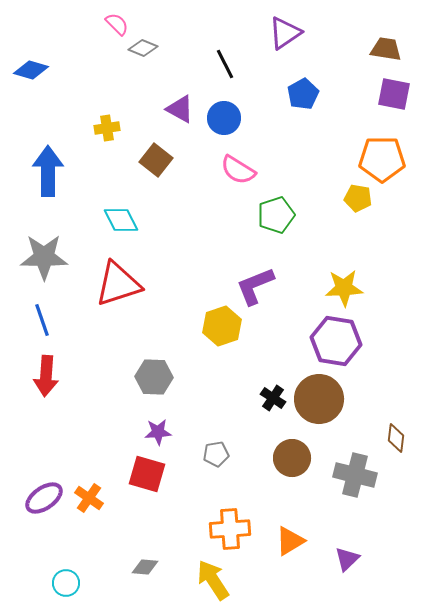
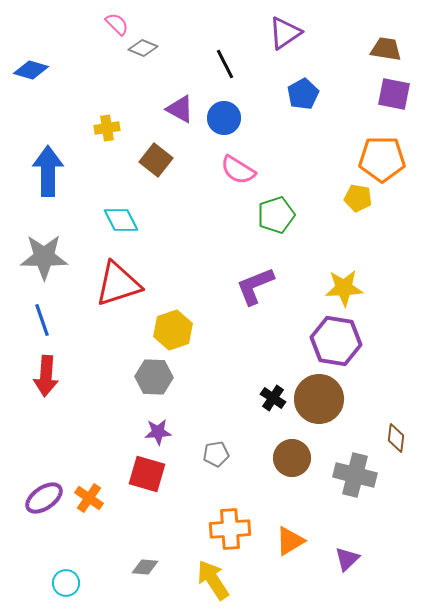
yellow hexagon at (222, 326): moved 49 px left, 4 px down
